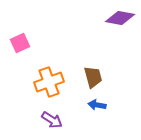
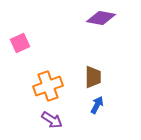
purple diamond: moved 19 px left
brown trapezoid: rotated 15 degrees clockwise
orange cross: moved 1 px left, 4 px down
blue arrow: rotated 108 degrees clockwise
